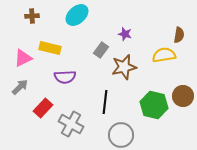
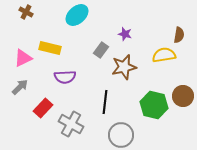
brown cross: moved 6 px left, 4 px up; rotated 32 degrees clockwise
